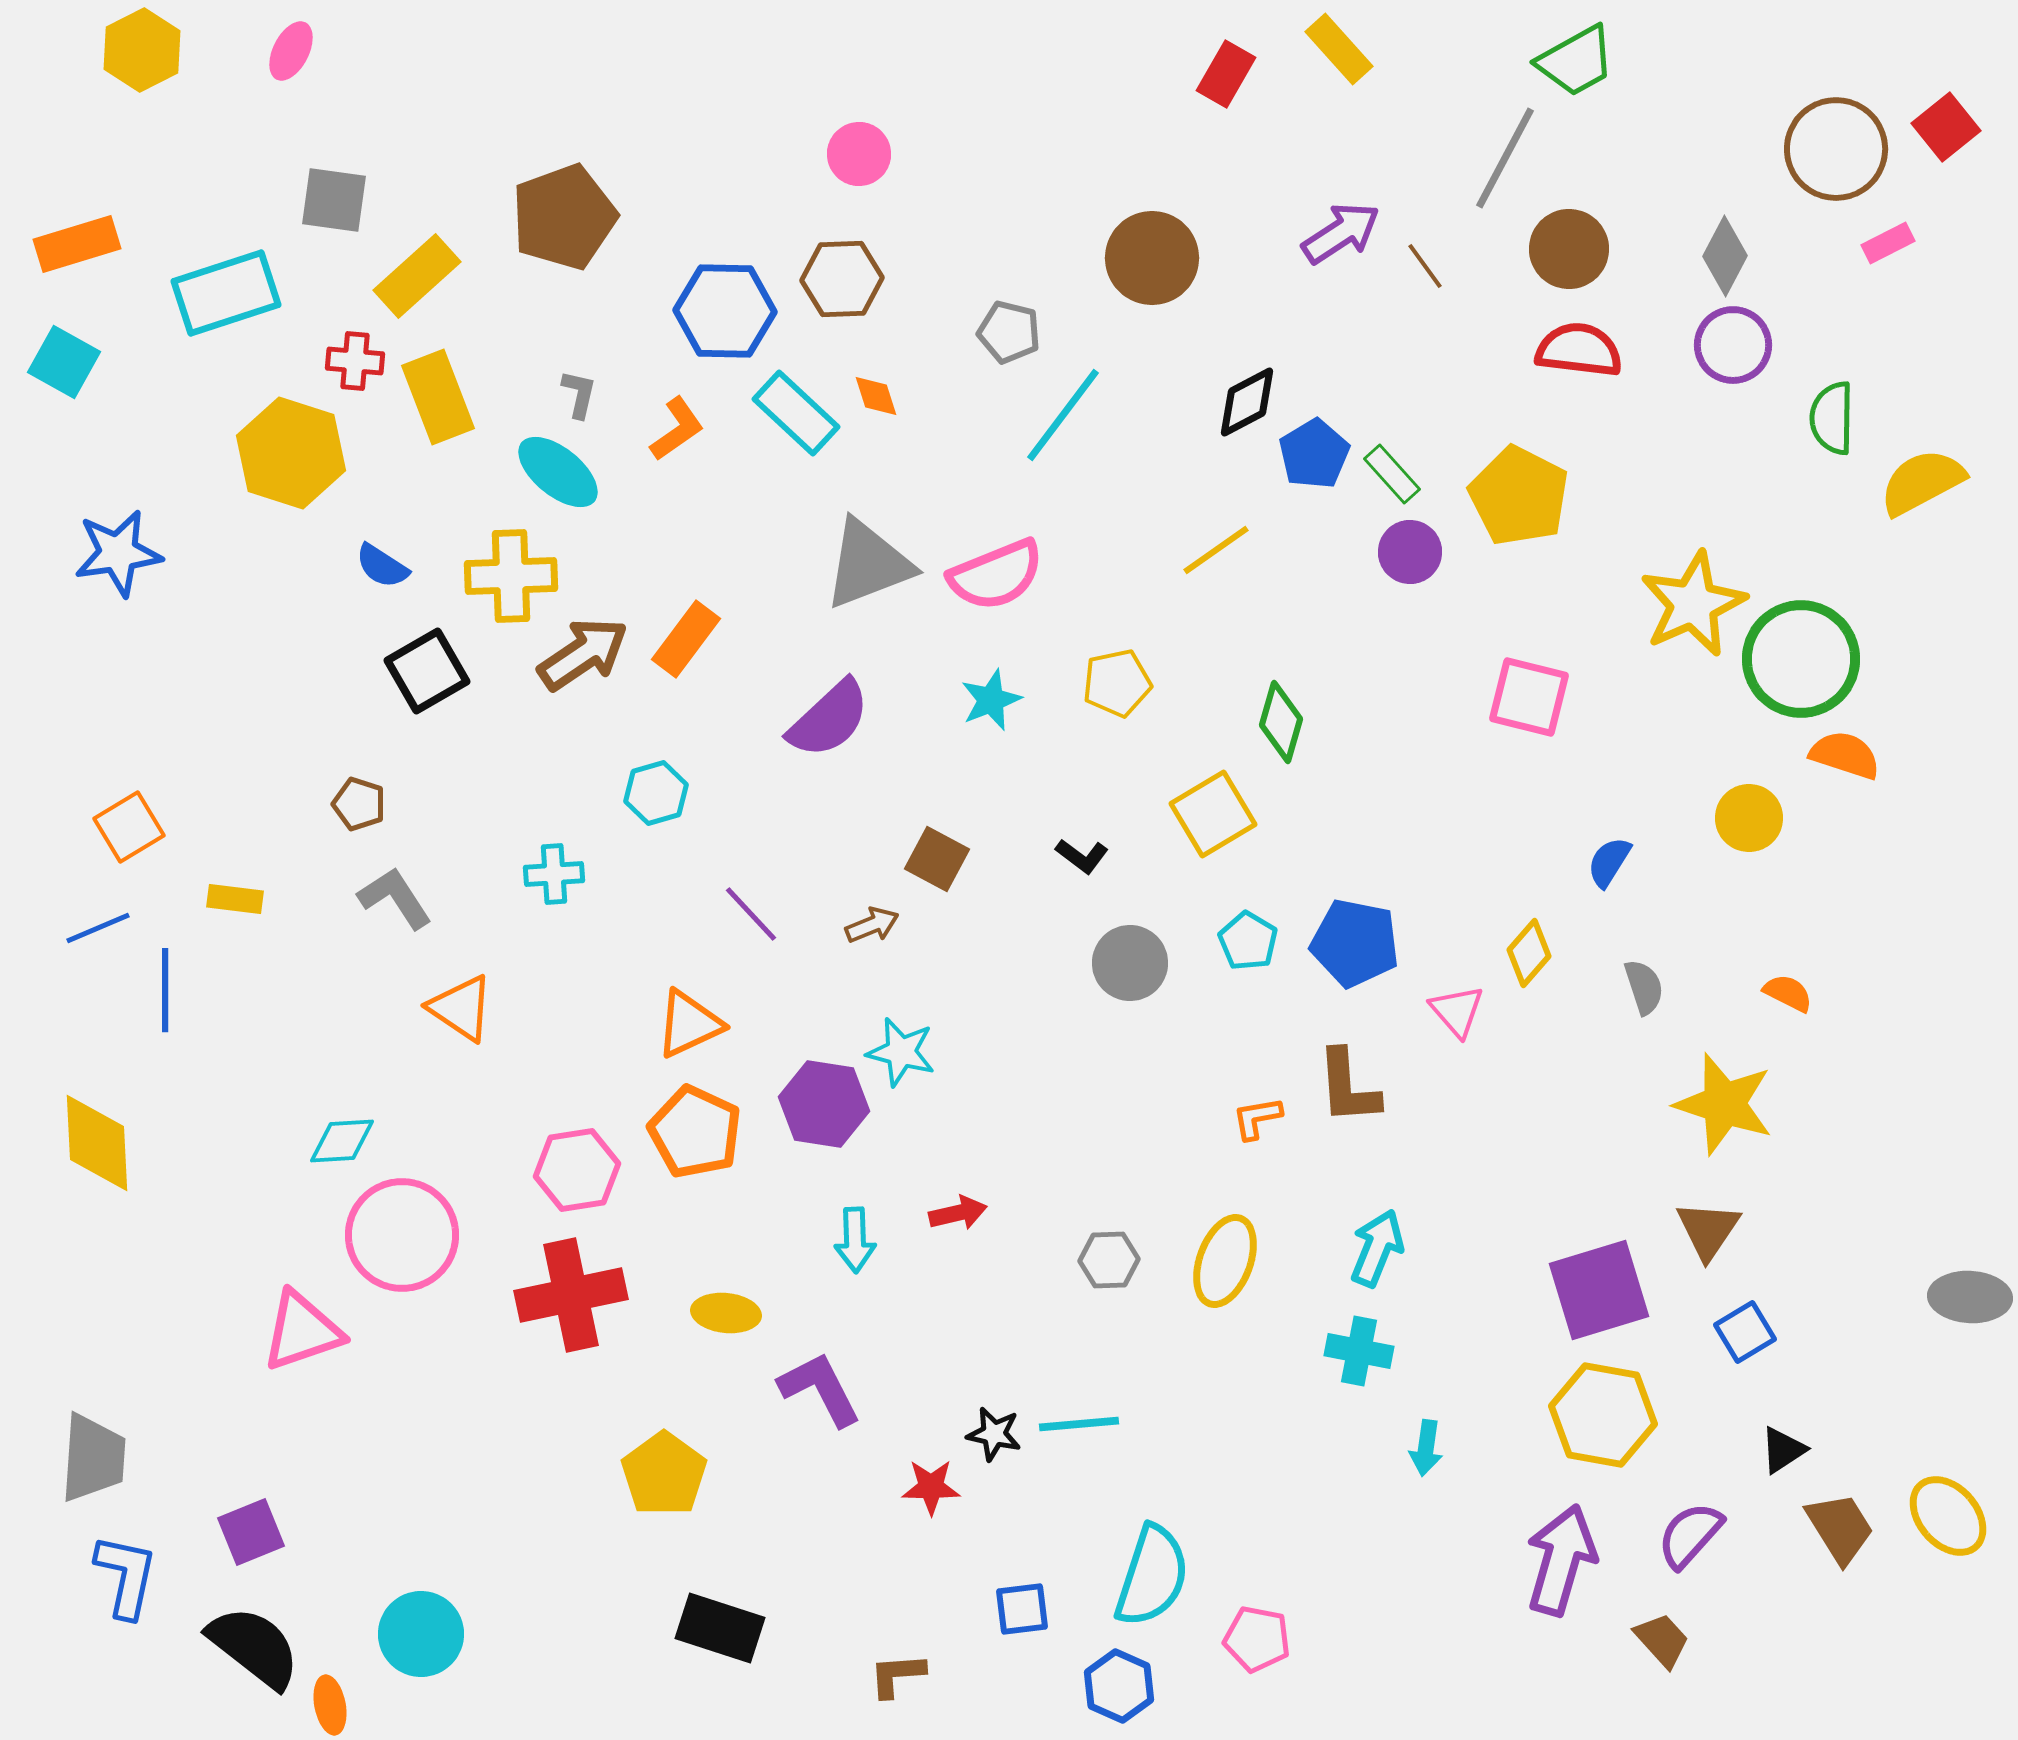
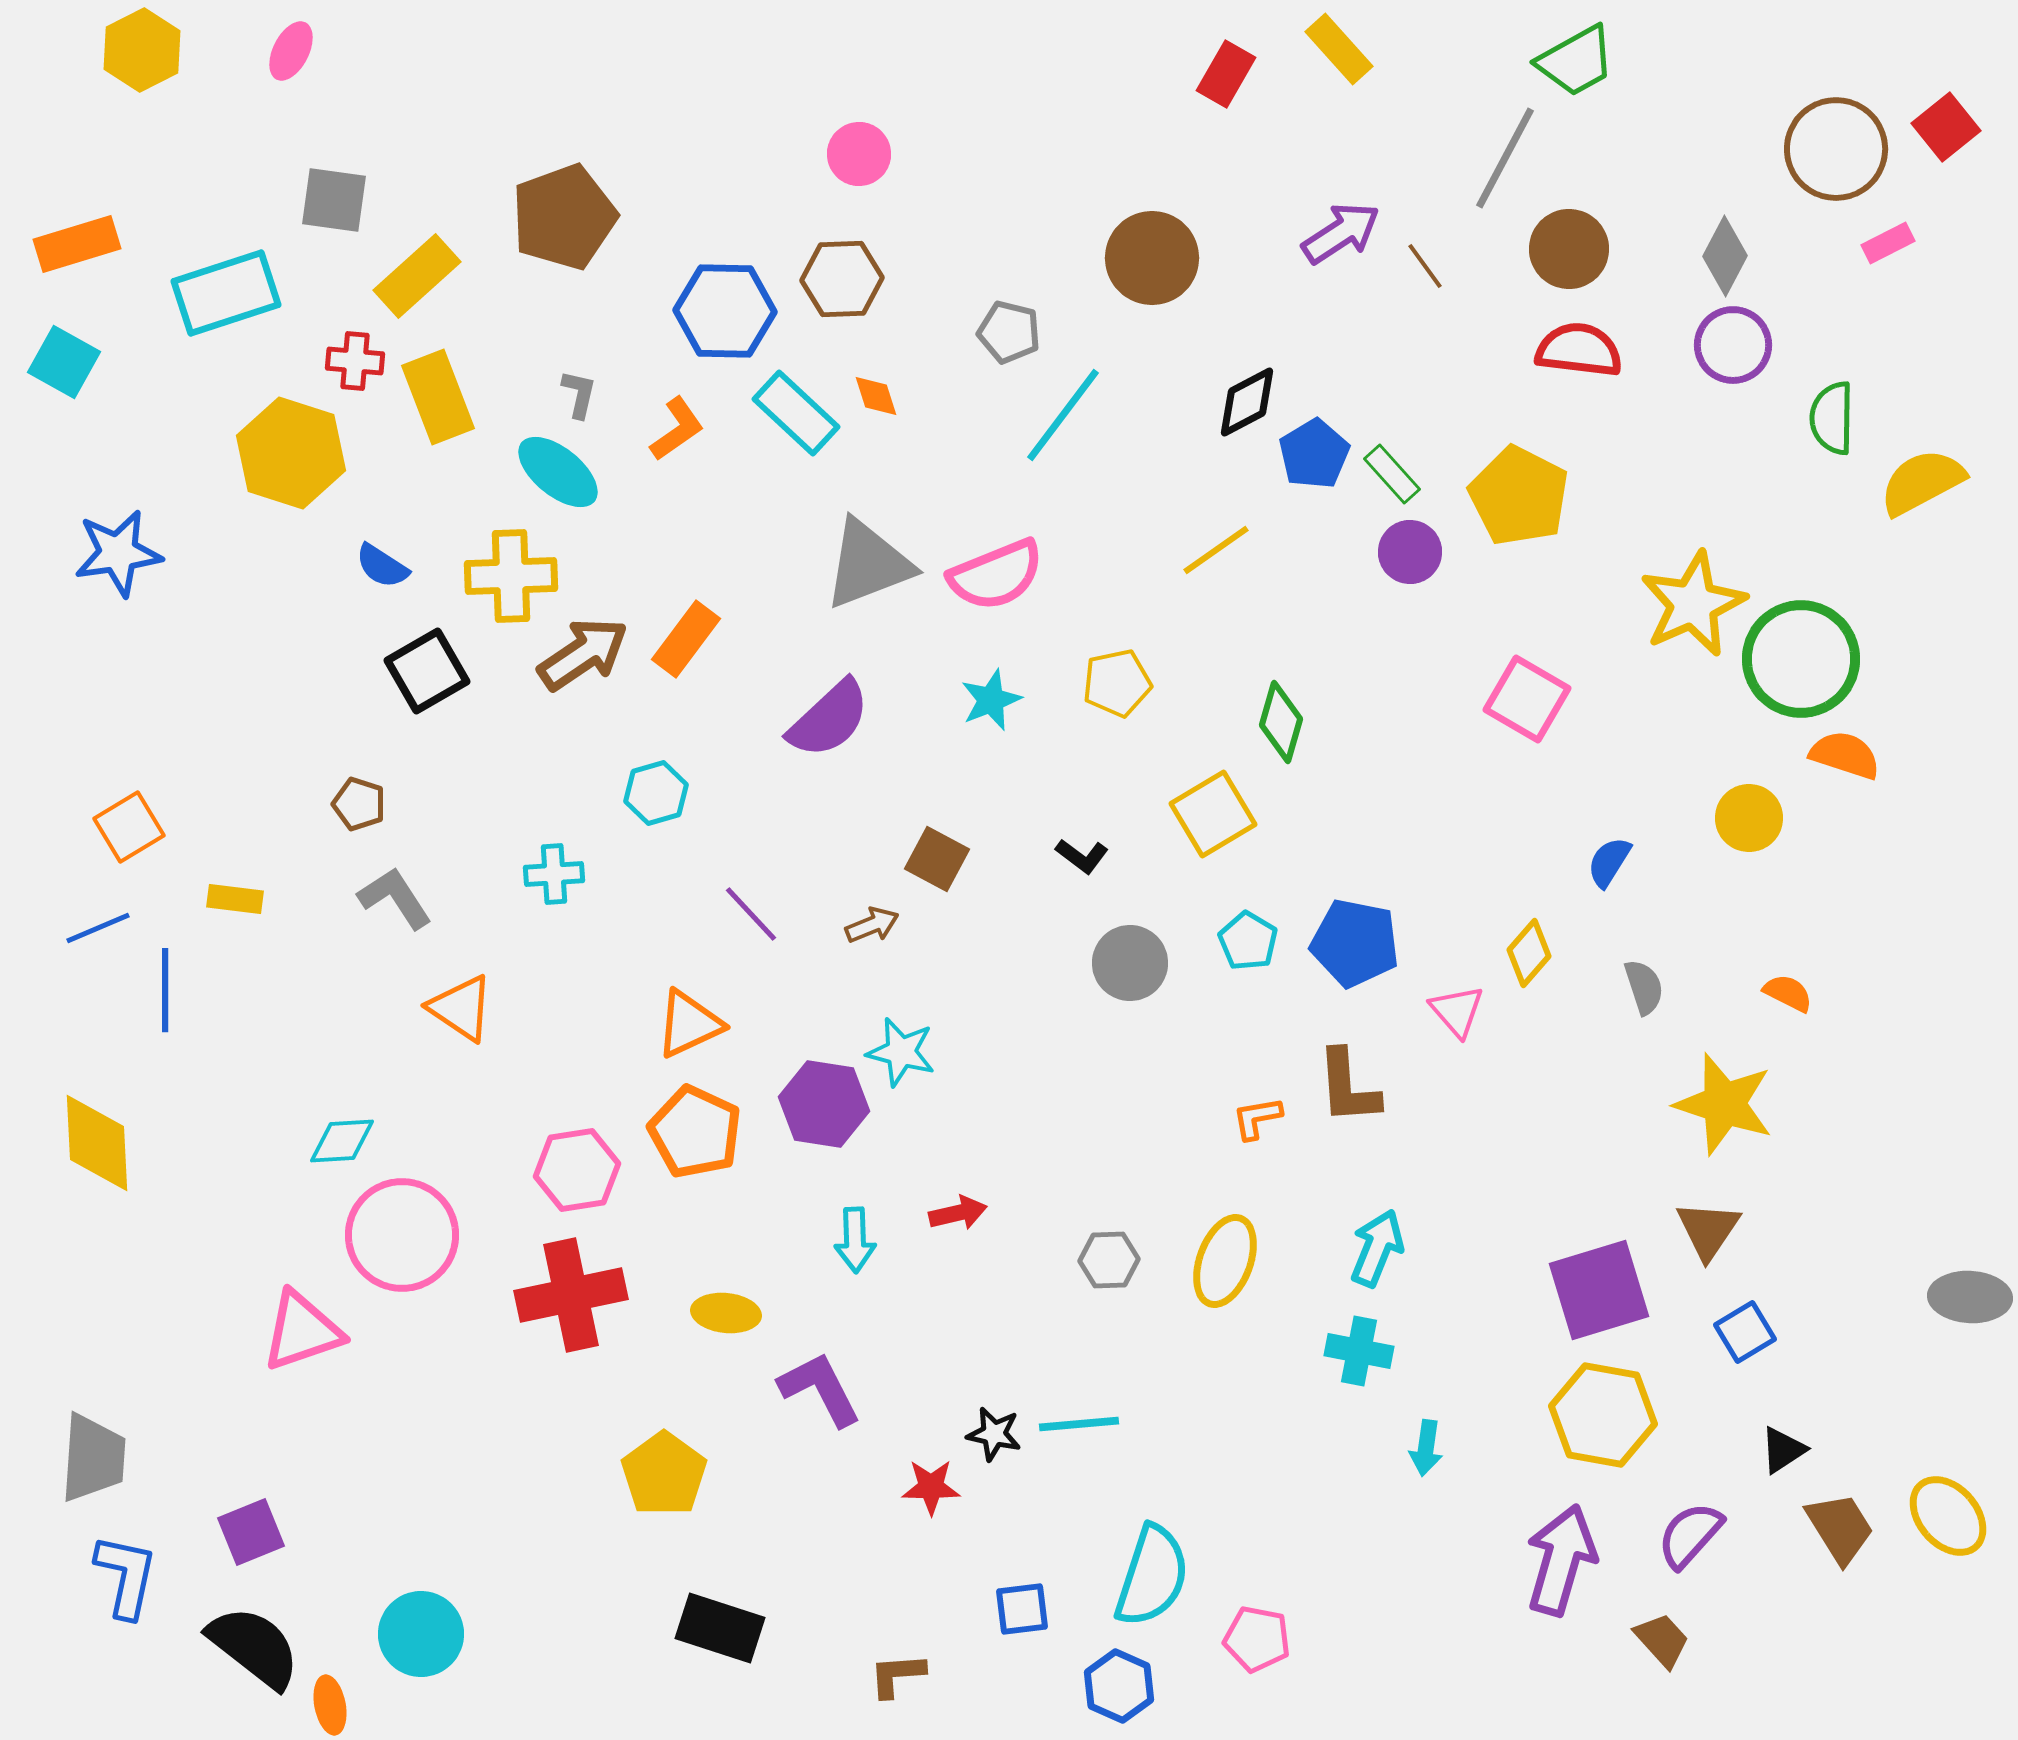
pink square at (1529, 697): moved 2 px left, 2 px down; rotated 16 degrees clockwise
